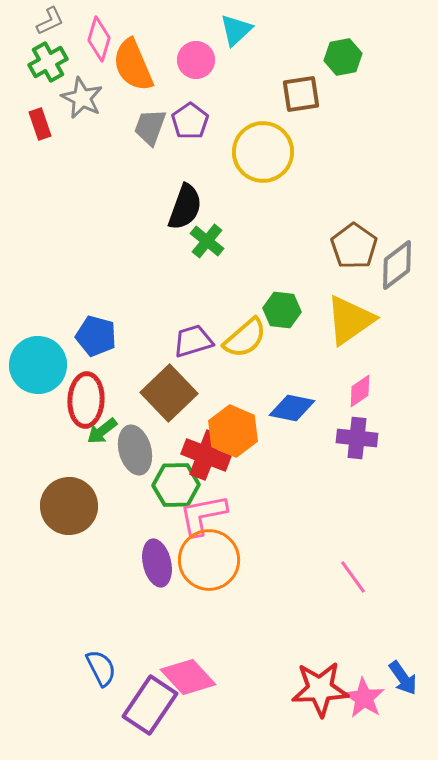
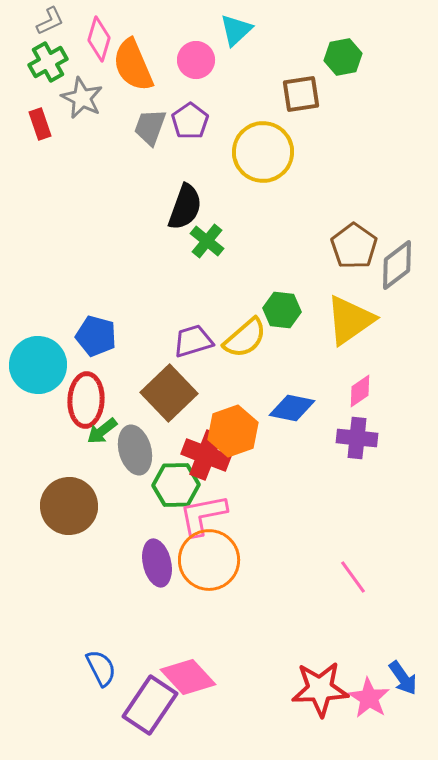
orange hexagon at (233, 431): rotated 18 degrees clockwise
pink star at (364, 698): moved 5 px right
